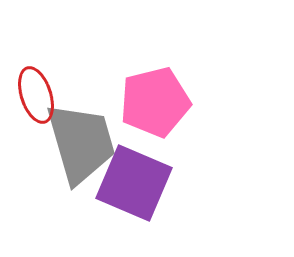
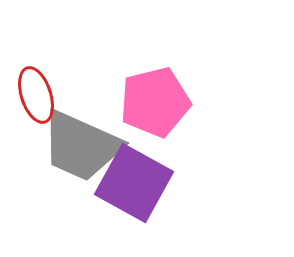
gray trapezoid: moved 3 px down; rotated 130 degrees clockwise
purple square: rotated 6 degrees clockwise
